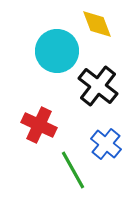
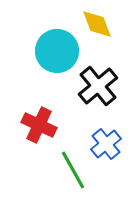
black cross: rotated 12 degrees clockwise
blue cross: rotated 12 degrees clockwise
